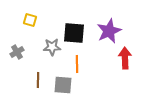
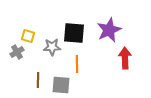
yellow square: moved 2 px left, 16 px down
purple star: moved 1 px up
gray square: moved 2 px left
